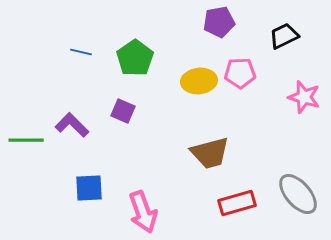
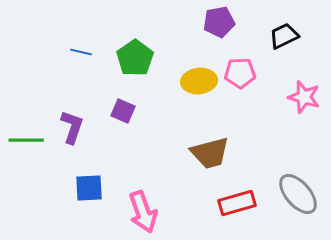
purple L-shape: moved 2 px down; rotated 64 degrees clockwise
